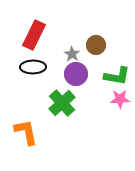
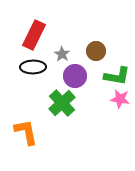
brown circle: moved 6 px down
gray star: moved 10 px left
purple circle: moved 1 px left, 2 px down
pink star: rotated 12 degrees clockwise
